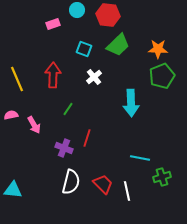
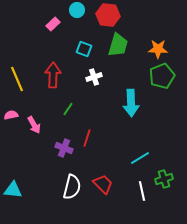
pink rectangle: rotated 24 degrees counterclockwise
green trapezoid: rotated 30 degrees counterclockwise
white cross: rotated 21 degrees clockwise
cyan line: rotated 42 degrees counterclockwise
green cross: moved 2 px right, 2 px down
white semicircle: moved 1 px right, 5 px down
white line: moved 15 px right
